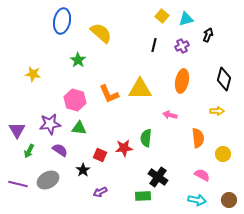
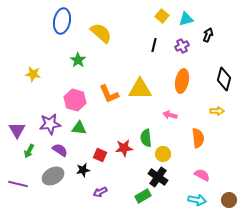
green semicircle: rotated 12 degrees counterclockwise
yellow circle: moved 60 px left
black star: rotated 24 degrees clockwise
gray ellipse: moved 5 px right, 4 px up
green rectangle: rotated 28 degrees counterclockwise
